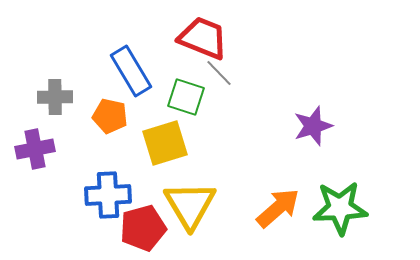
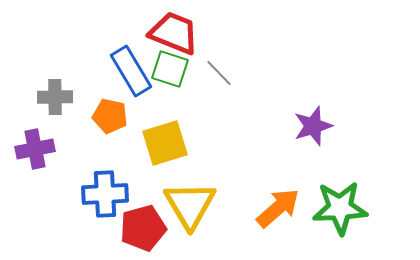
red trapezoid: moved 29 px left, 5 px up
green square: moved 16 px left, 28 px up
blue cross: moved 3 px left, 1 px up
